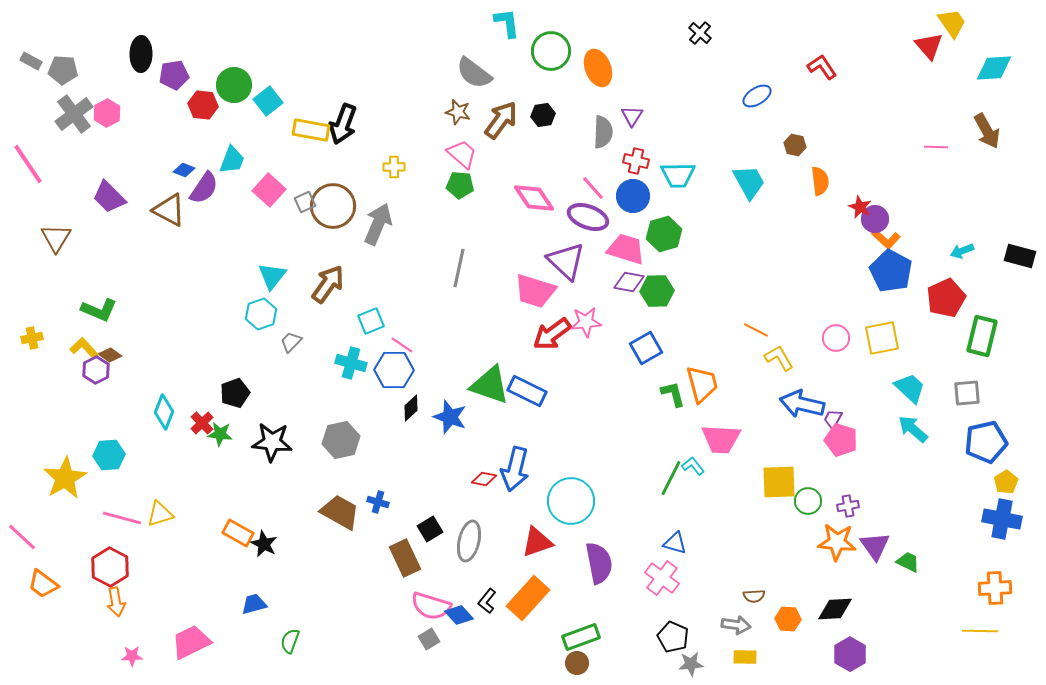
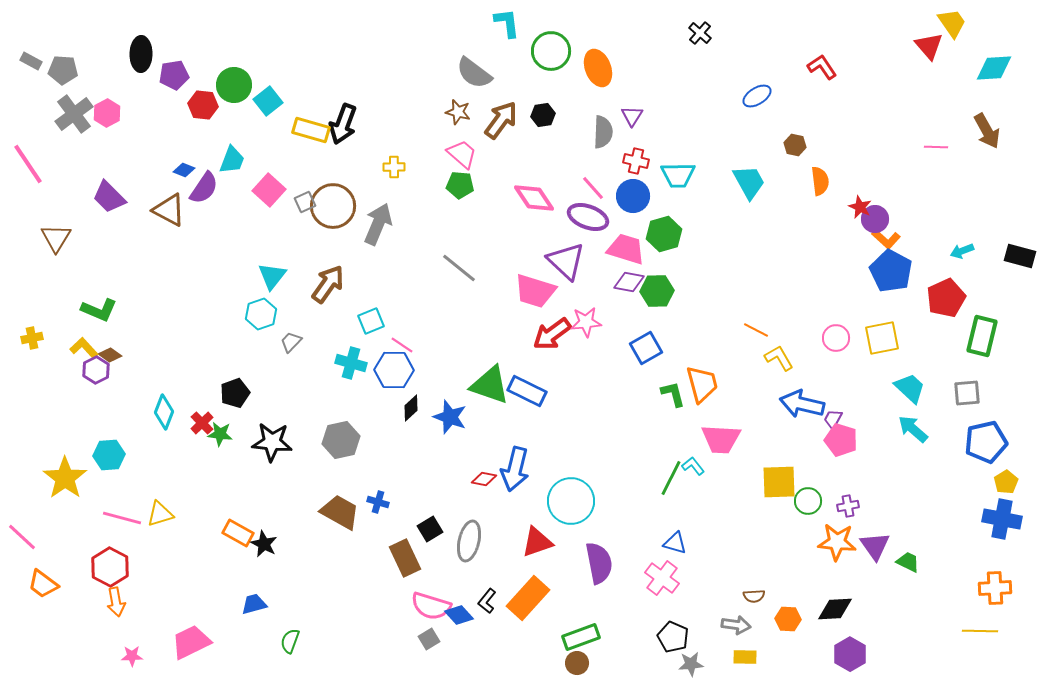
yellow rectangle at (311, 130): rotated 6 degrees clockwise
gray line at (459, 268): rotated 63 degrees counterclockwise
yellow star at (65, 478): rotated 6 degrees counterclockwise
